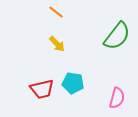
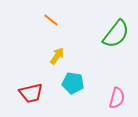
orange line: moved 5 px left, 8 px down
green semicircle: moved 1 px left, 2 px up
yellow arrow: moved 12 px down; rotated 102 degrees counterclockwise
red trapezoid: moved 11 px left, 4 px down
